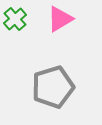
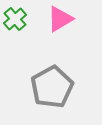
gray pentagon: moved 1 px left; rotated 12 degrees counterclockwise
